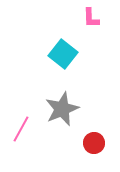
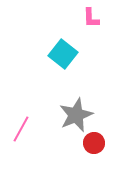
gray star: moved 14 px right, 6 px down
